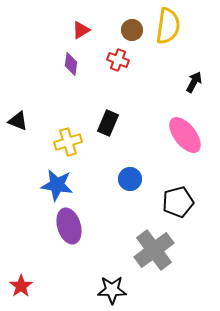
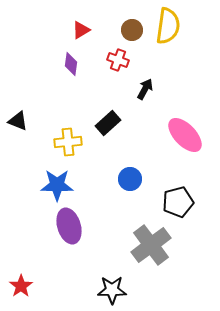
black arrow: moved 49 px left, 7 px down
black rectangle: rotated 25 degrees clockwise
pink ellipse: rotated 6 degrees counterclockwise
yellow cross: rotated 12 degrees clockwise
blue star: rotated 8 degrees counterclockwise
gray cross: moved 3 px left, 5 px up
